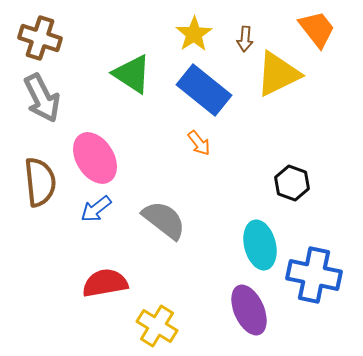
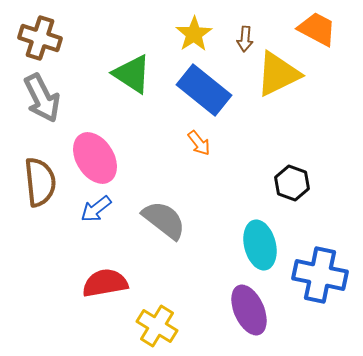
orange trapezoid: rotated 24 degrees counterclockwise
blue cross: moved 6 px right
